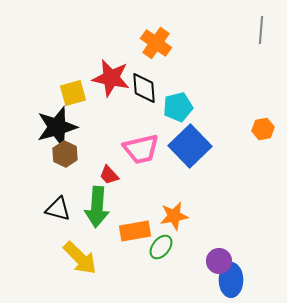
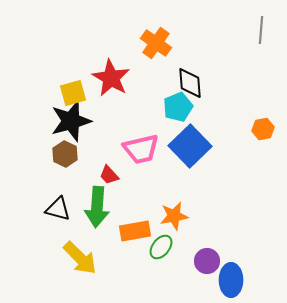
red star: rotated 18 degrees clockwise
black diamond: moved 46 px right, 5 px up
cyan pentagon: rotated 8 degrees counterclockwise
black star: moved 14 px right, 6 px up
purple circle: moved 12 px left
